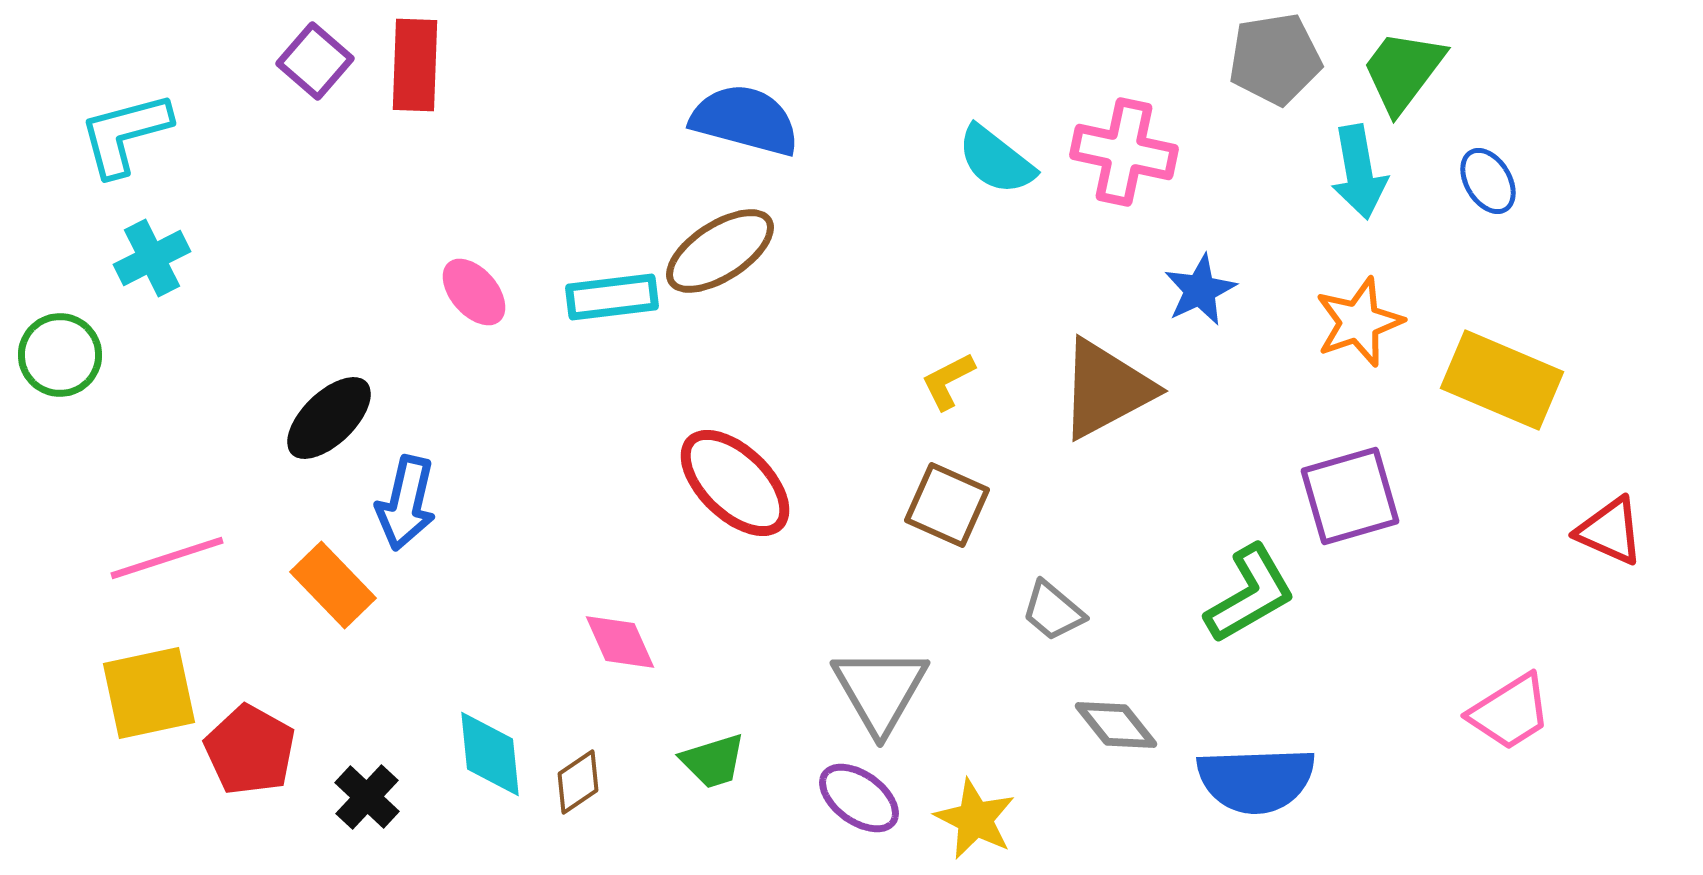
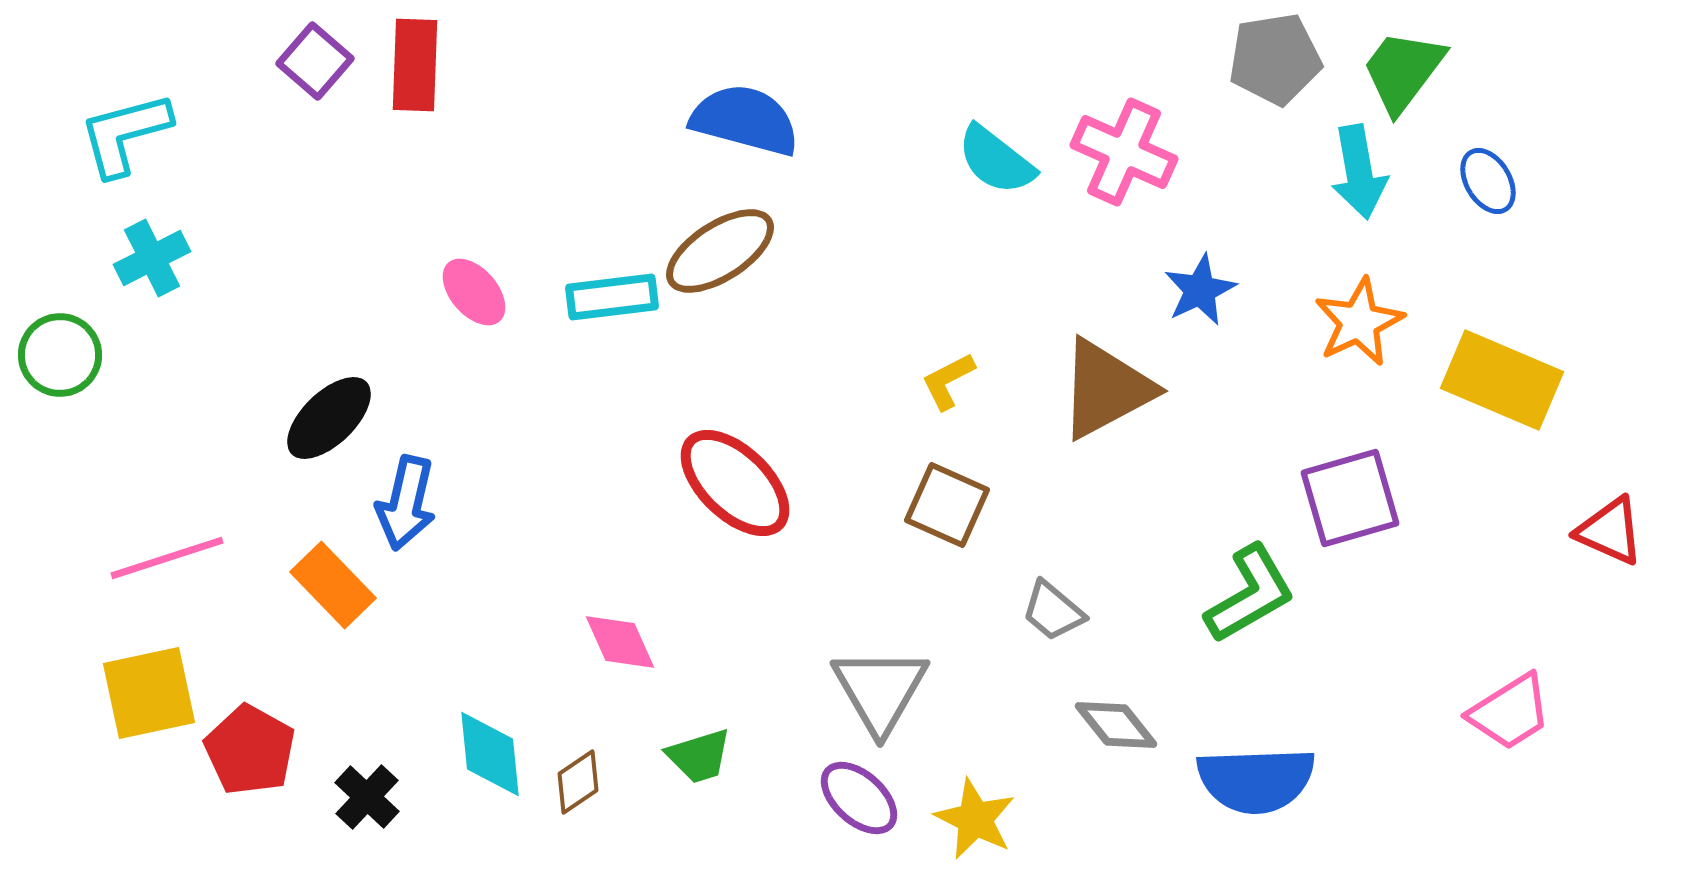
pink cross at (1124, 152): rotated 12 degrees clockwise
orange star at (1359, 322): rotated 6 degrees counterclockwise
purple square at (1350, 496): moved 2 px down
green trapezoid at (713, 761): moved 14 px left, 5 px up
purple ellipse at (859, 798): rotated 6 degrees clockwise
